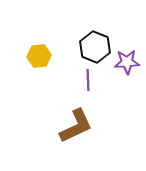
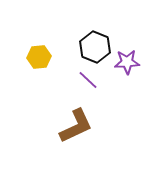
yellow hexagon: moved 1 px down
purple line: rotated 45 degrees counterclockwise
